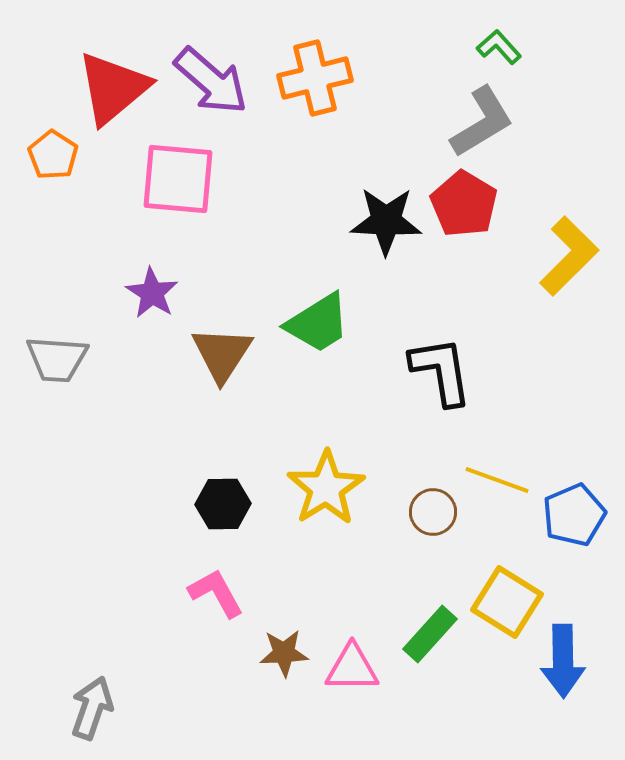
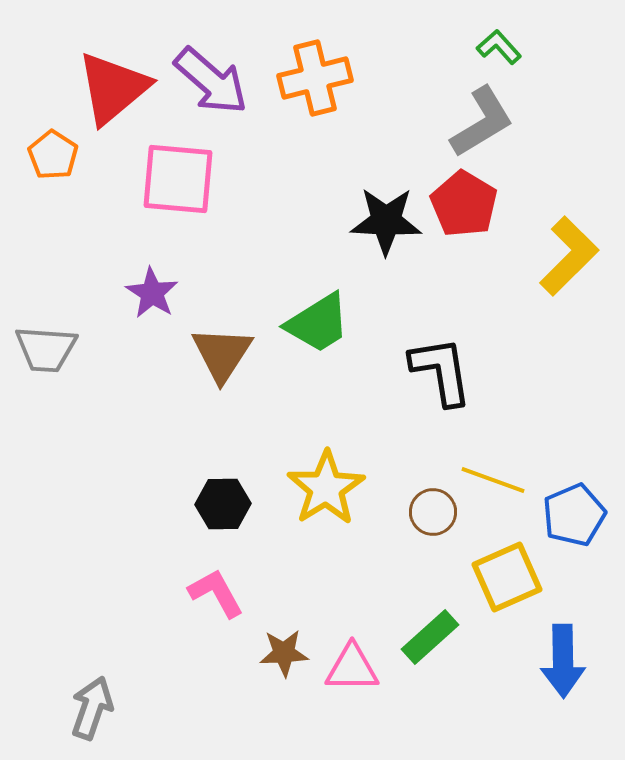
gray trapezoid: moved 11 px left, 10 px up
yellow line: moved 4 px left
yellow square: moved 25 px up; rotated 34 degrees clockwise
green rectangle: moved 3 px down; rotated 6 degrees clockwise
